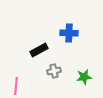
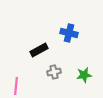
blue cross: rotated 12 degrees clockwise
gray cross: moved 1 px down
green star: moved 2 px up
